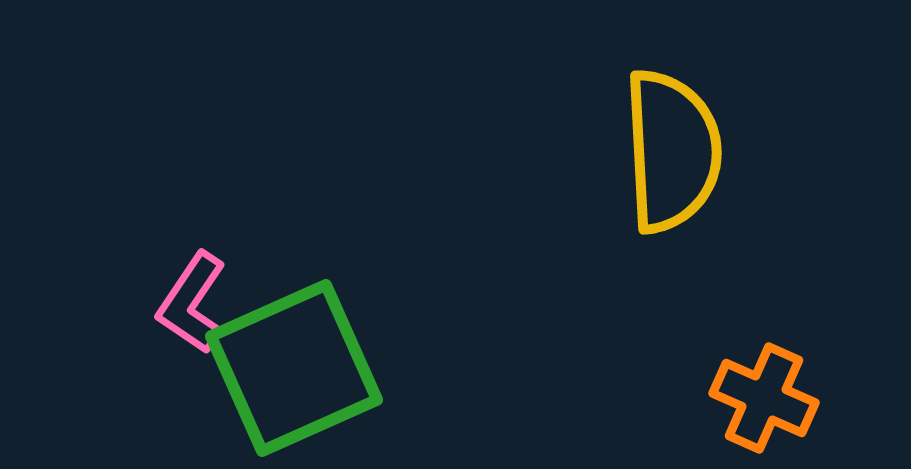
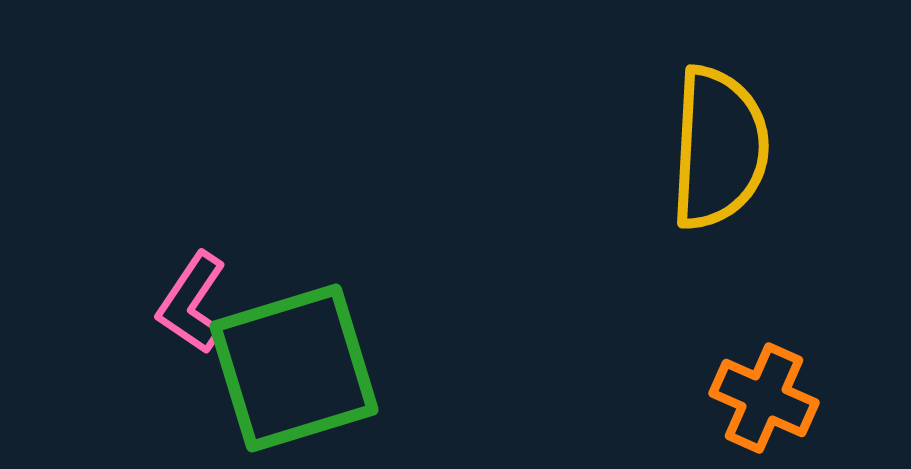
yellow semicircle: moved 47 px right, 3 px up; rotated 6 degrees clockwise
green square: rotated 7 degrees clockwise
